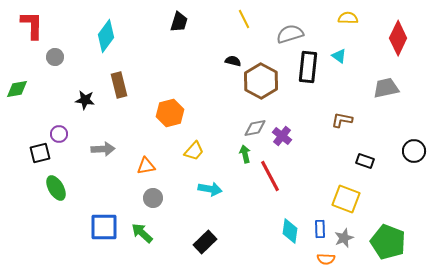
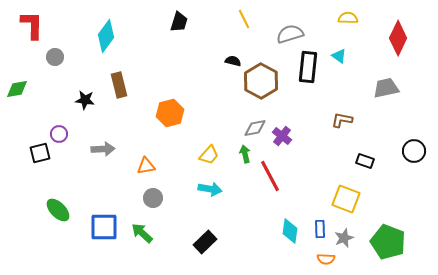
yellow trapezoid at (194, 151): moved 15 px right, 4 px down
green ellipse at (56, 188): moved 2 px right, 22 px down; rotated 15 degrees counterclockwise
